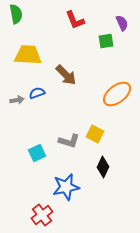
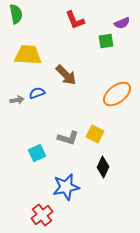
purple semicircle: rotated 91 degrees clockwise
gray L-shape: moved 1 px left, 3 px up
